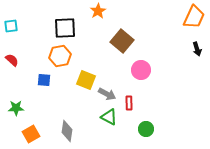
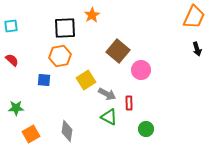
orange star: moved 6 px left, 4 px down
brown square: moved 4 px left, 10 px down
yellow square: rotated 36 degrees clockwise
